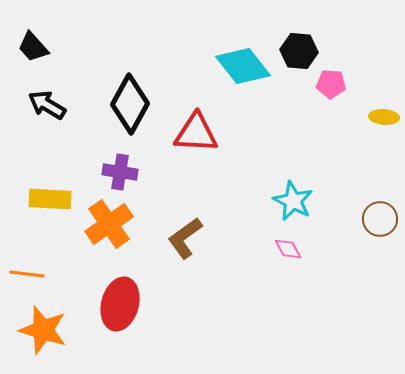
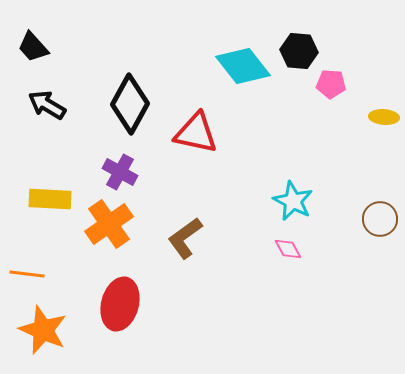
red triangle: rotated 9 degrees clockwise
purple cross: rotated 20 degrees clockwise
orange star: rotated 6 degrees clockwise
